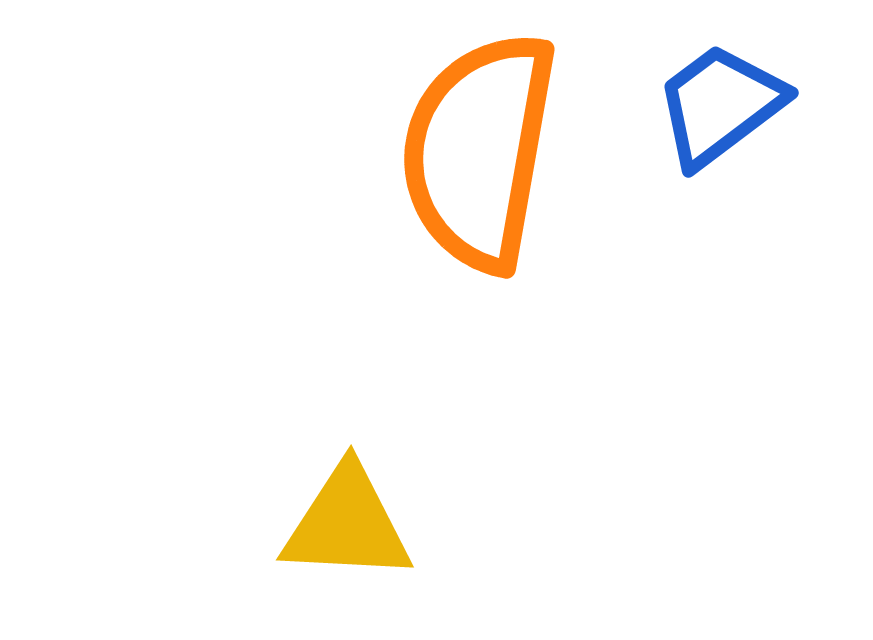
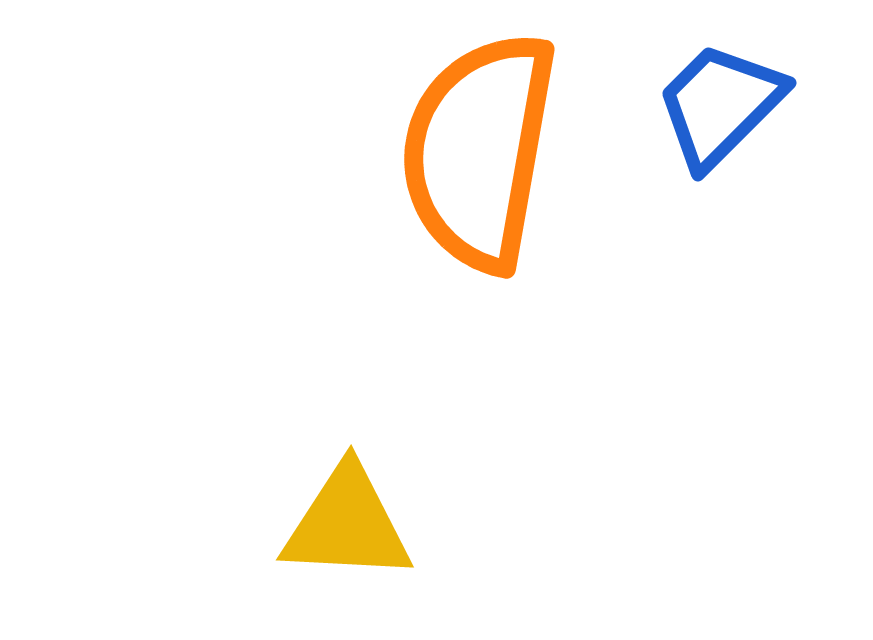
blue trapezoid: rotated 8 degrees counterclockwise
